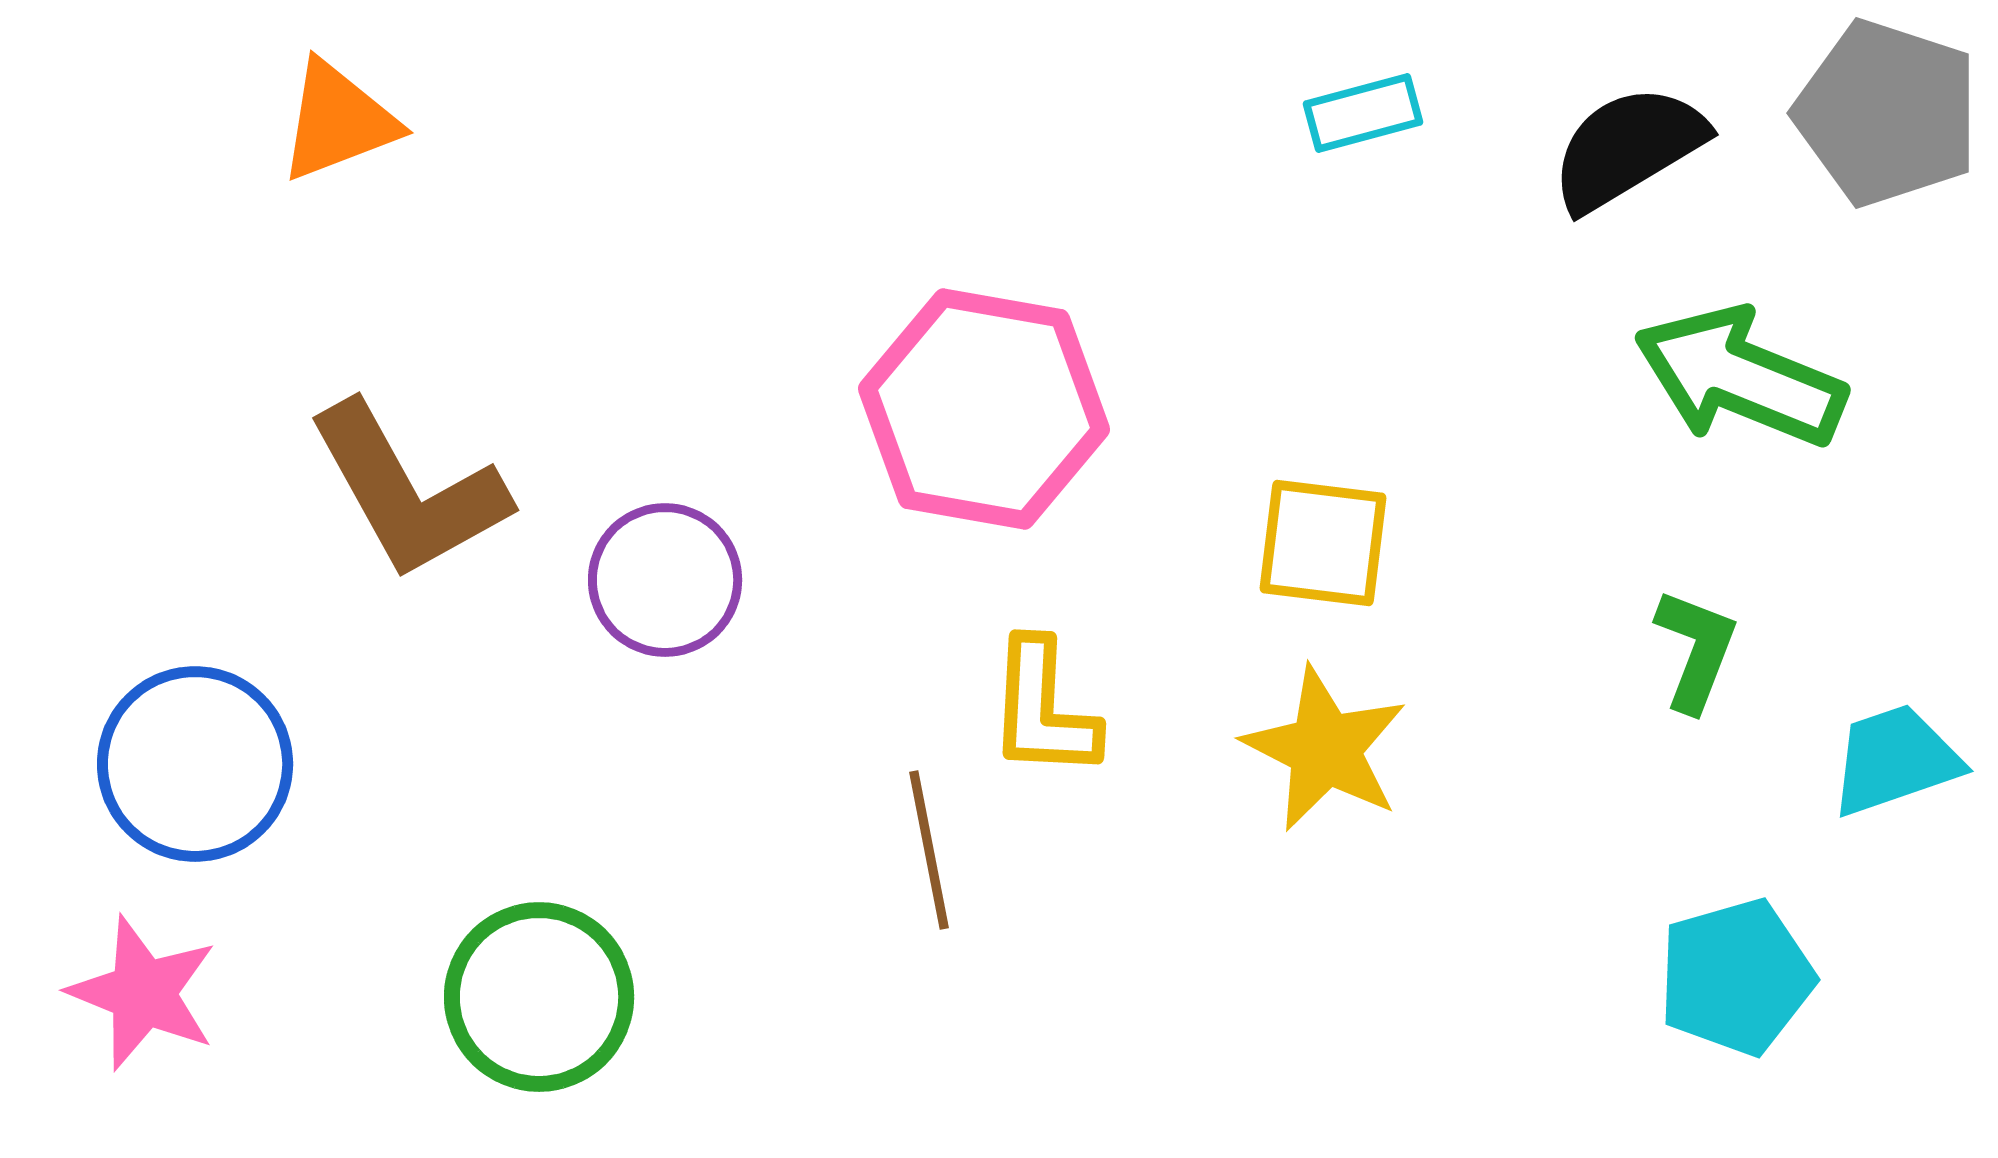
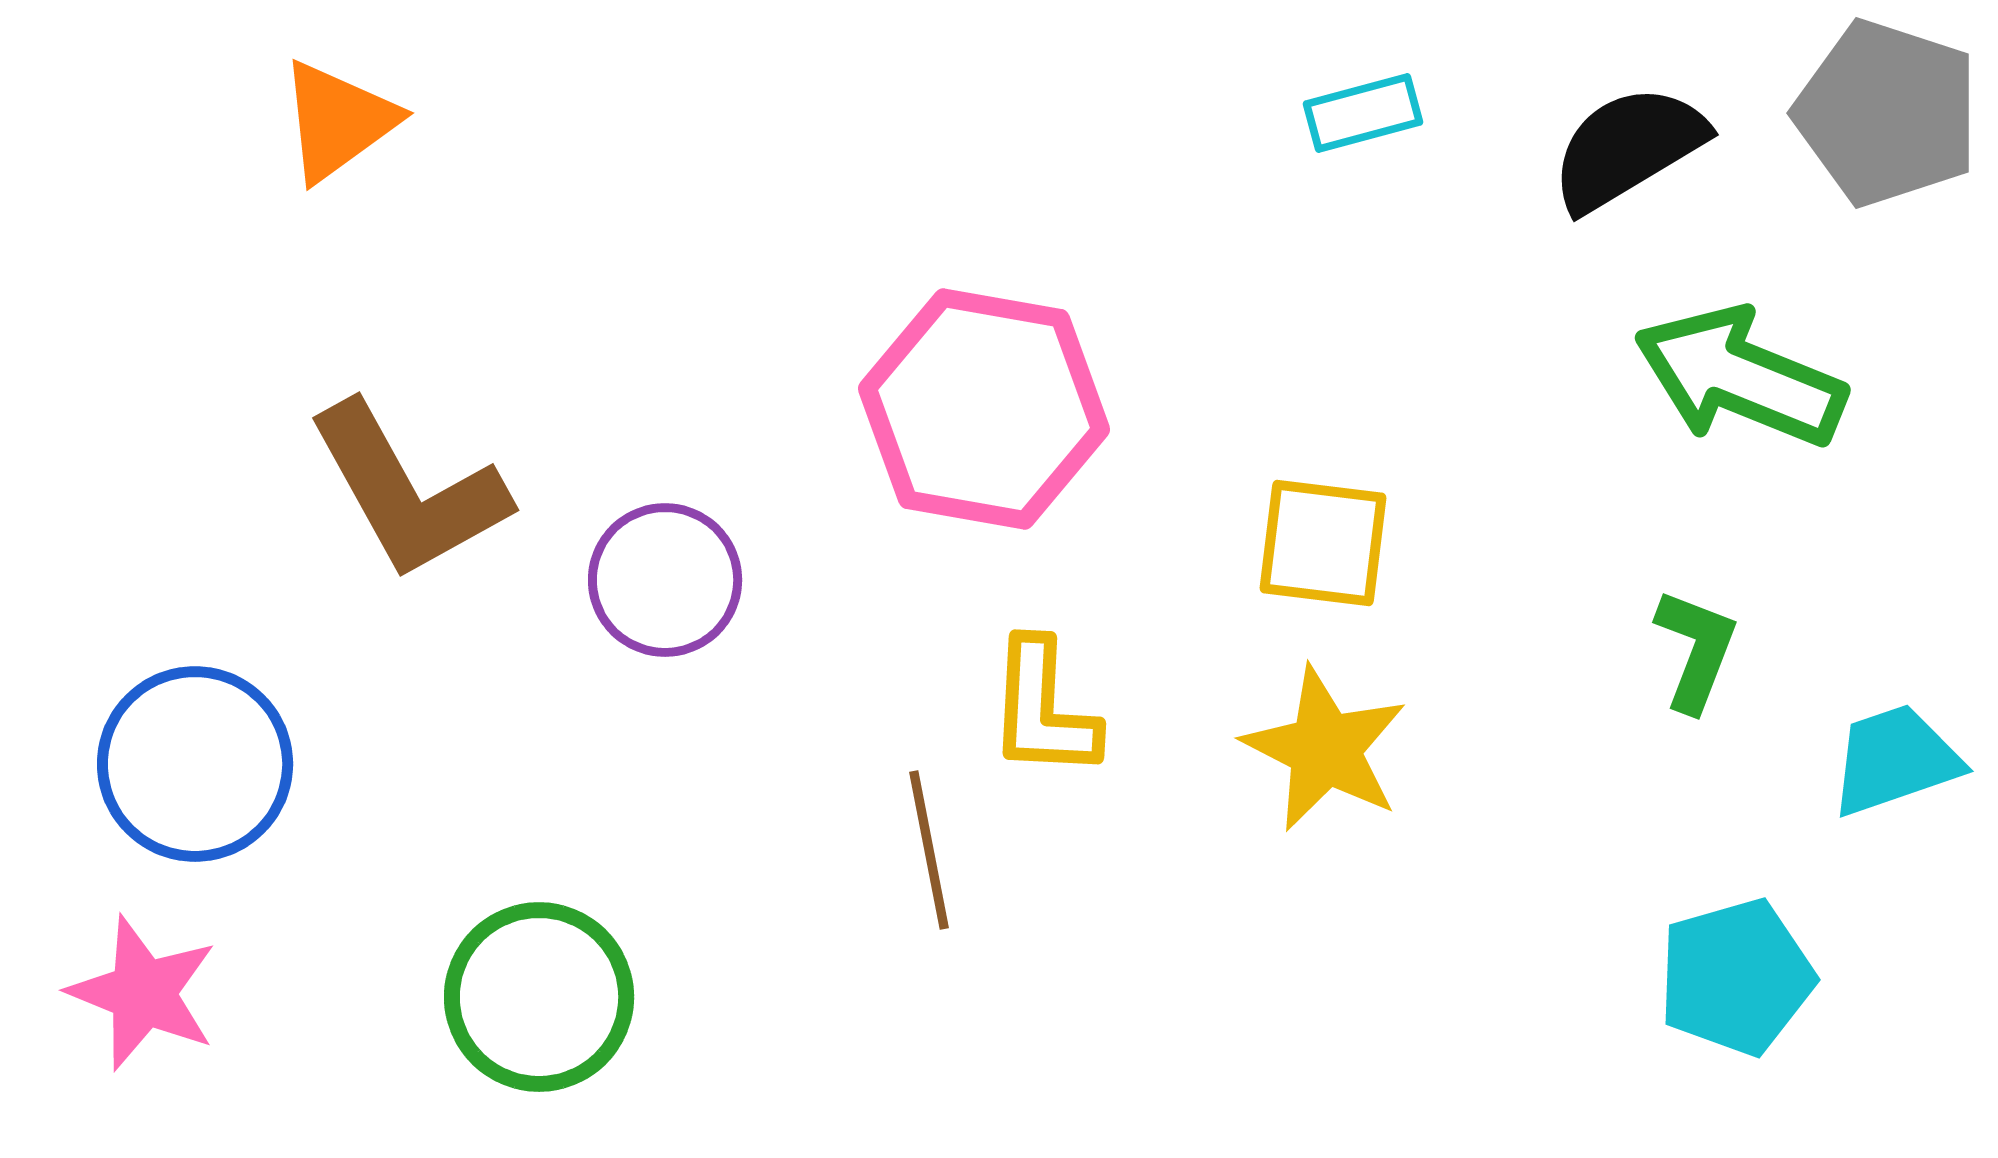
orange triangle: rotated 15 degrees counterclockwise
